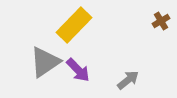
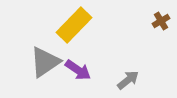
purple arrow: rotated 12 degrees counterclockwise
